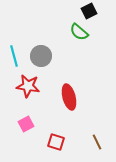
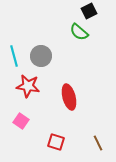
pink square: moved 5 px left, 3 px up; rotated 28 degrees counterclockwise
brown line: moved 1 px right, 1 px down
